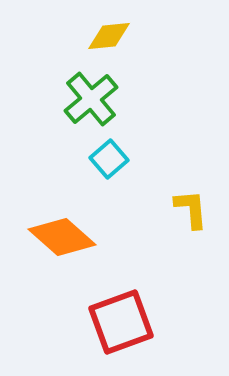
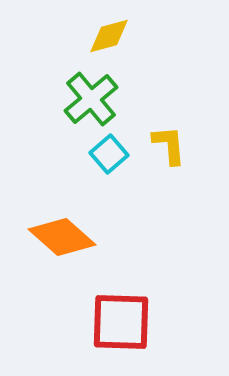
yellow diamond: rotated 9 degrees counterclockwise
cyan square: moved 5 px up
yellow L-shape: moved 22 px left, 64 px up
red square: rotated 22 degrees clockwise
